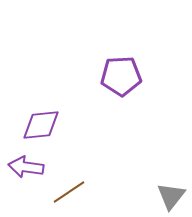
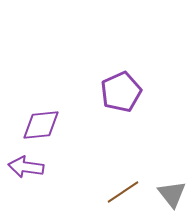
purple pentagon: moved 16 px down; rotated 21 degrees counterclockwise
brown line: moved 54 px right
gray triangle: moved 1 px right, 2 px up; rotated 16 degrees counterclockwise
